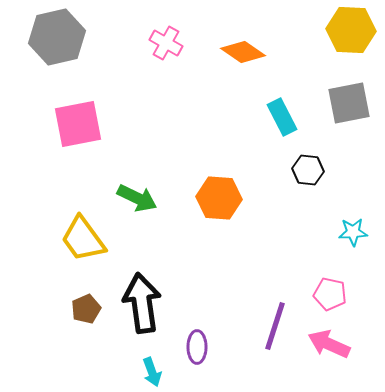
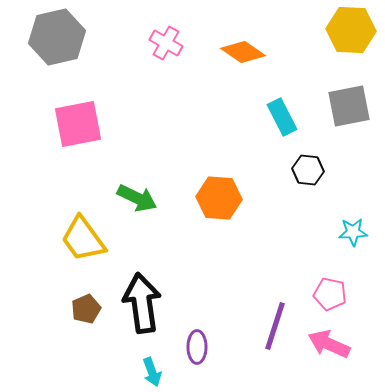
gray square: moved 3 px down
